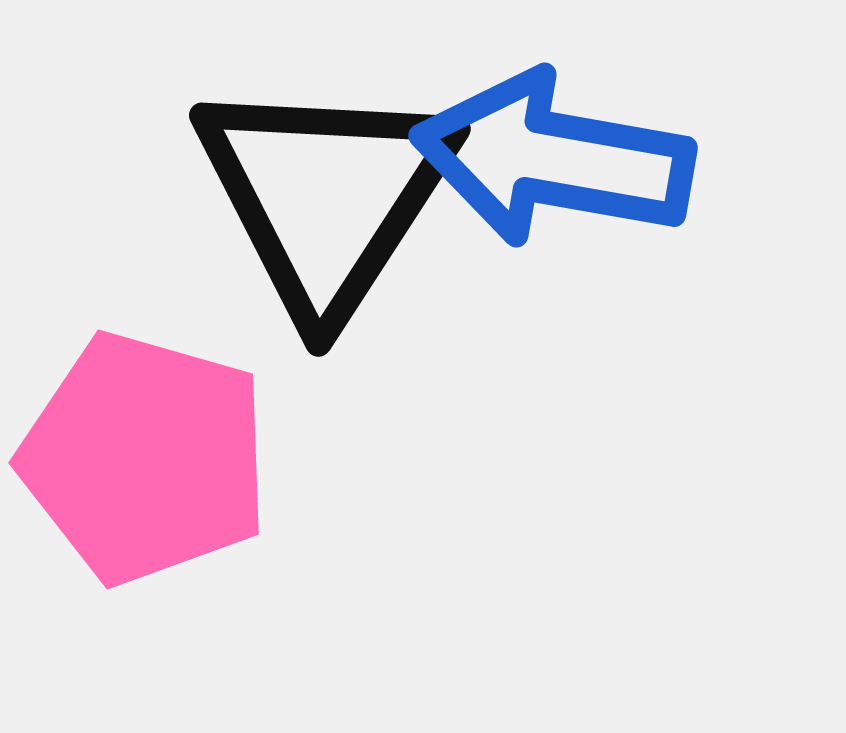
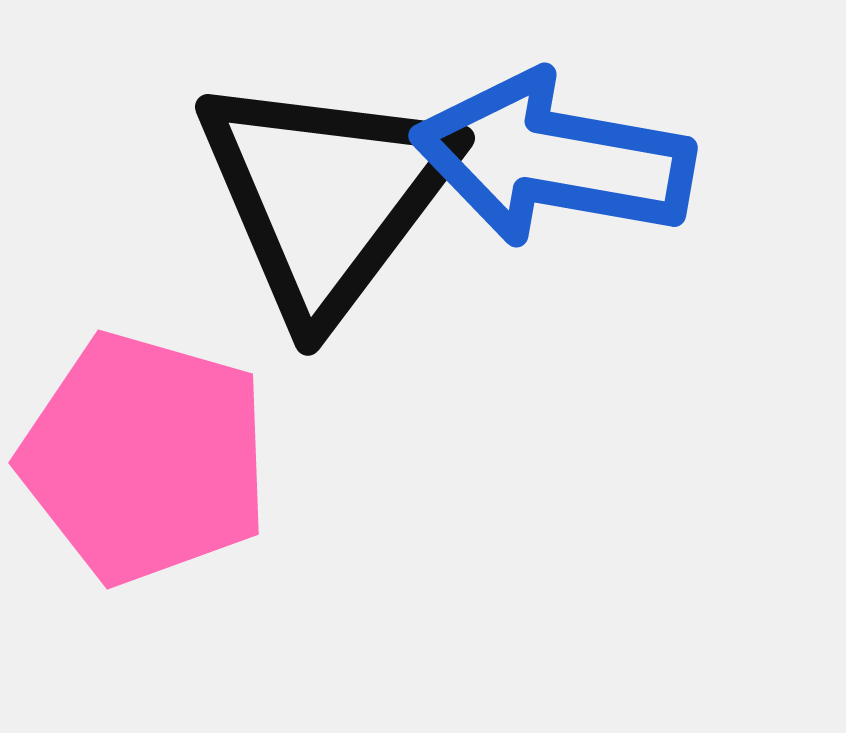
black triangle: rotated 4 degrees clockwise
